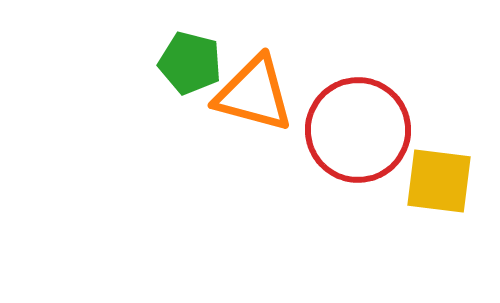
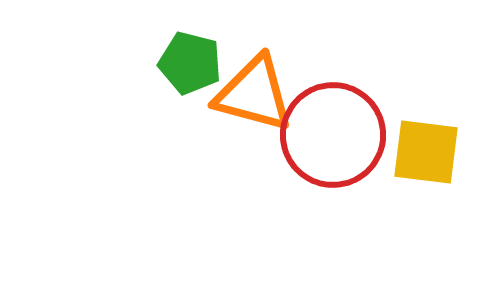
red circle: moved 25 px left, 5 px down
yellow square: moved 13 px left, 29 px up
